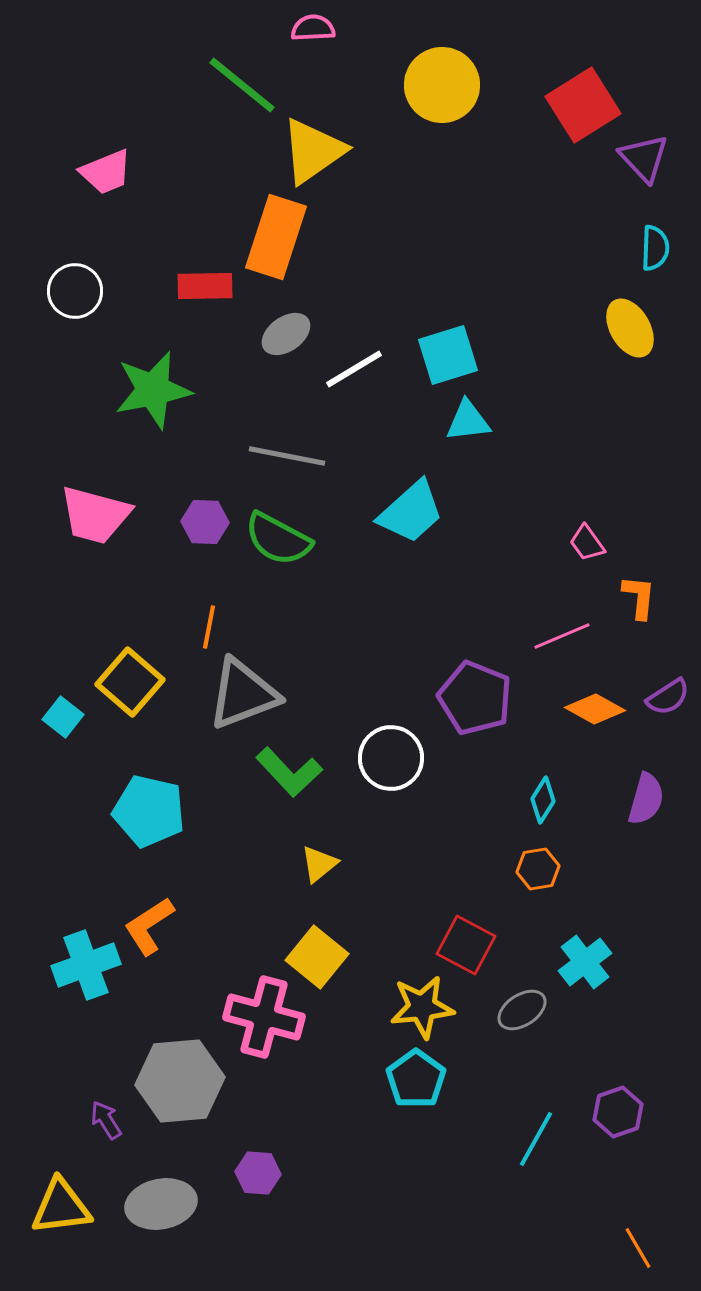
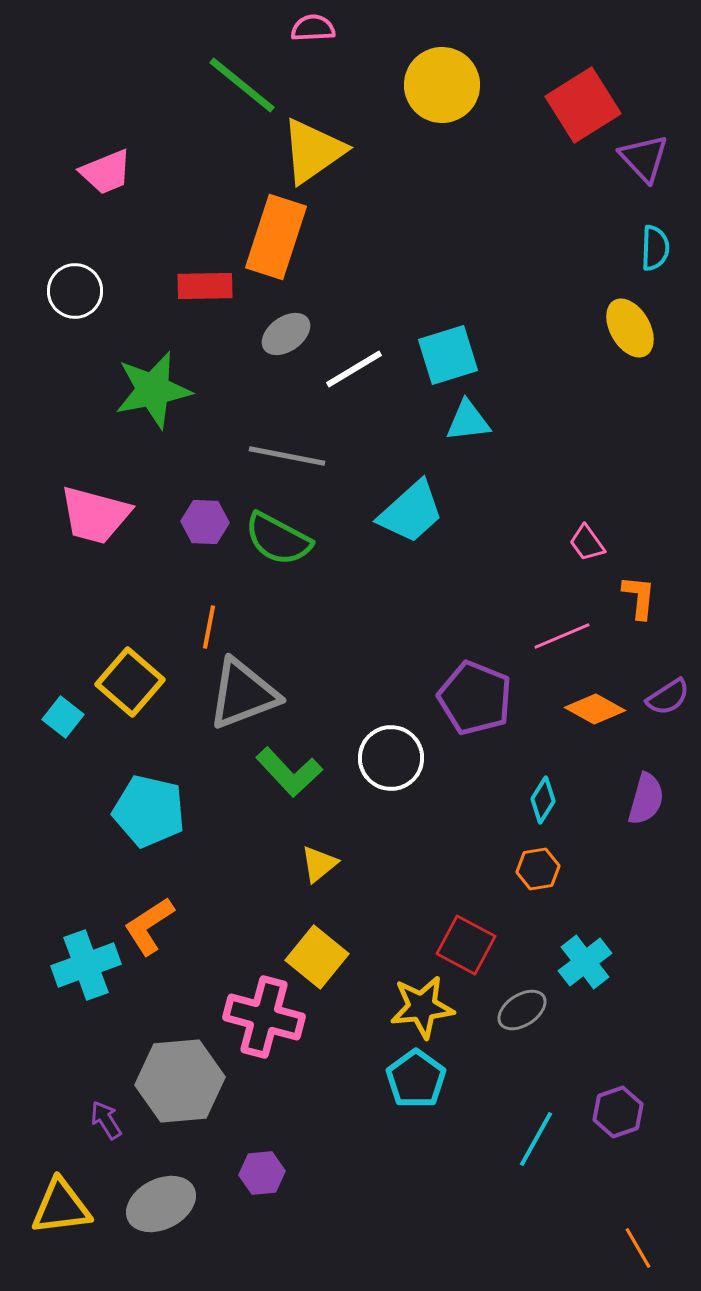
purple hexagon at (258, 1173): moved 4 px right; rotated 9 degrees counterclockwise
gray ellipse at (161, 1204): rotated 16 degrees counterclockwise
